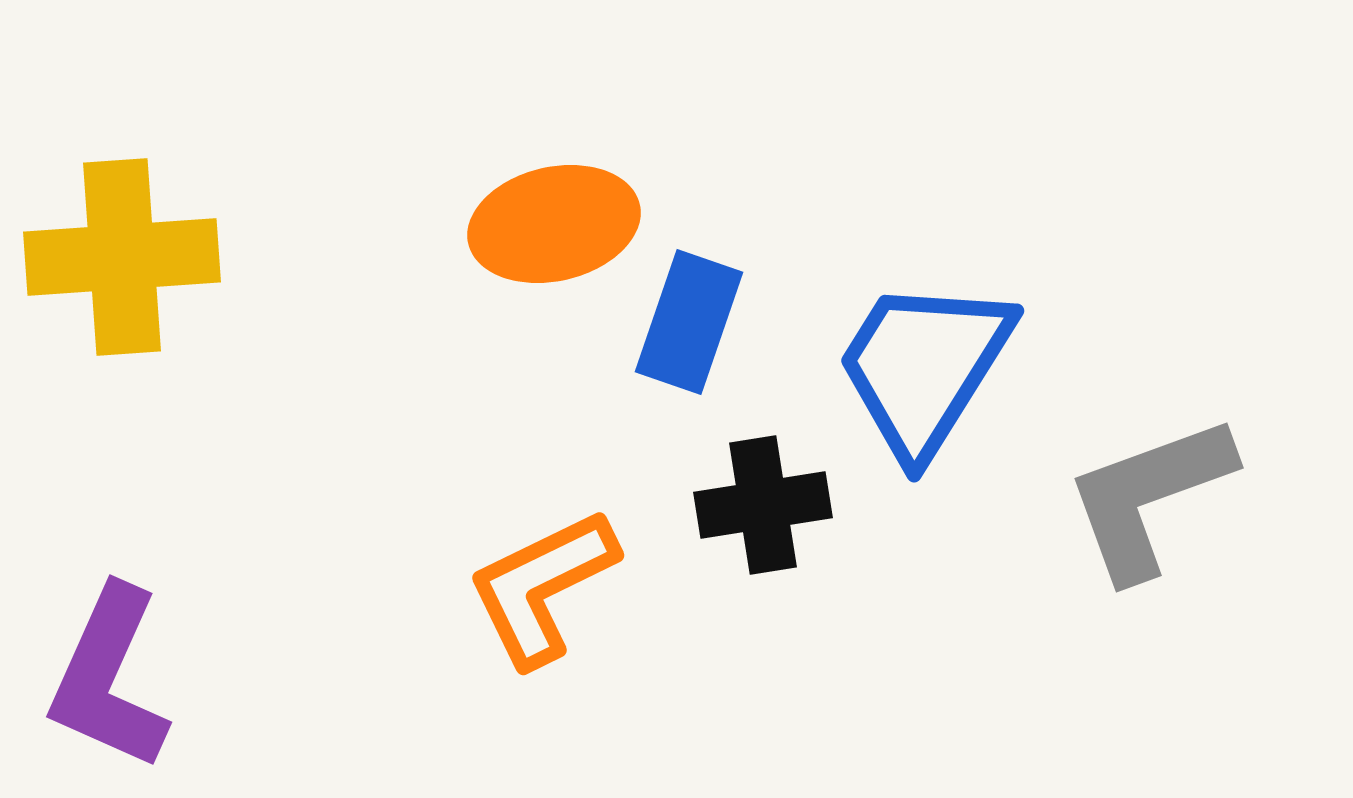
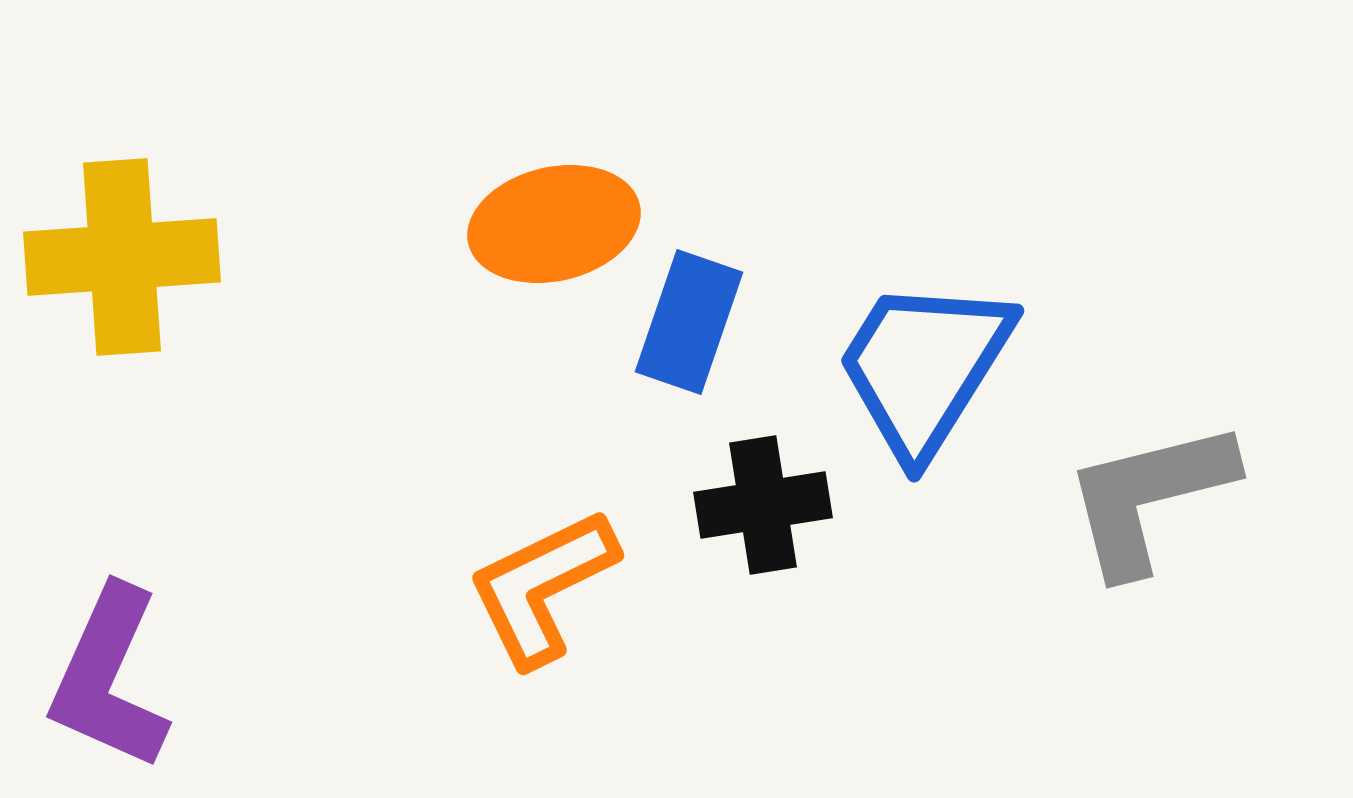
gray L-shape: rotated 6 degrees clockwise
